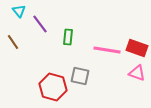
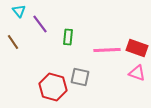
pink line: rotated 12 degrees counterclockwise
gray square: moved 1 px down
